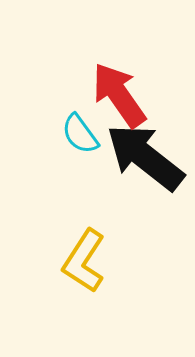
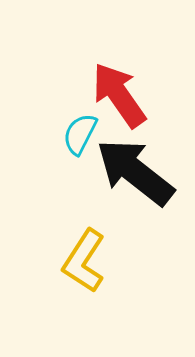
cyan semicircle: rotated 63 degrees clockwise
black arrow: moved 10 px left, 15 px down
